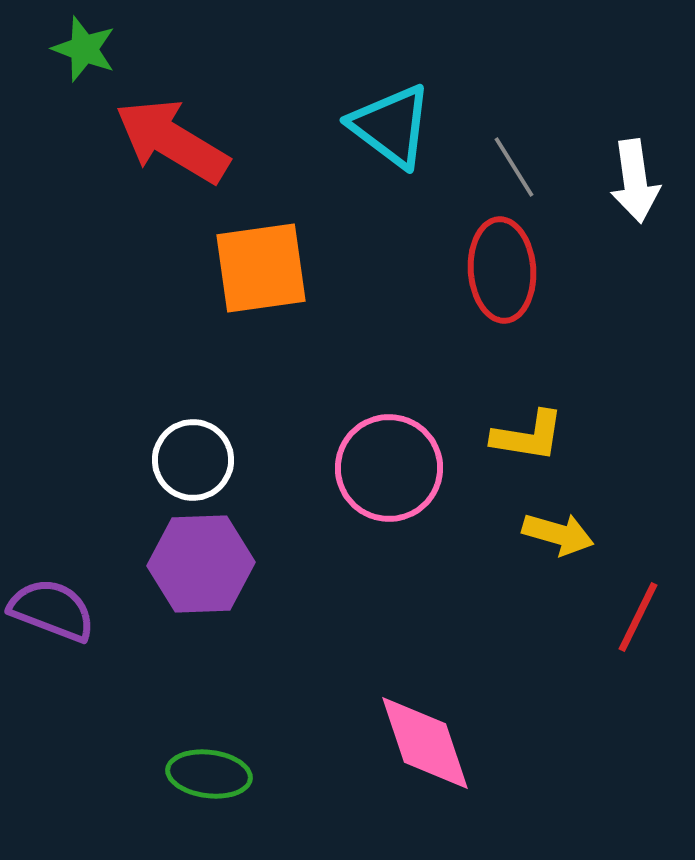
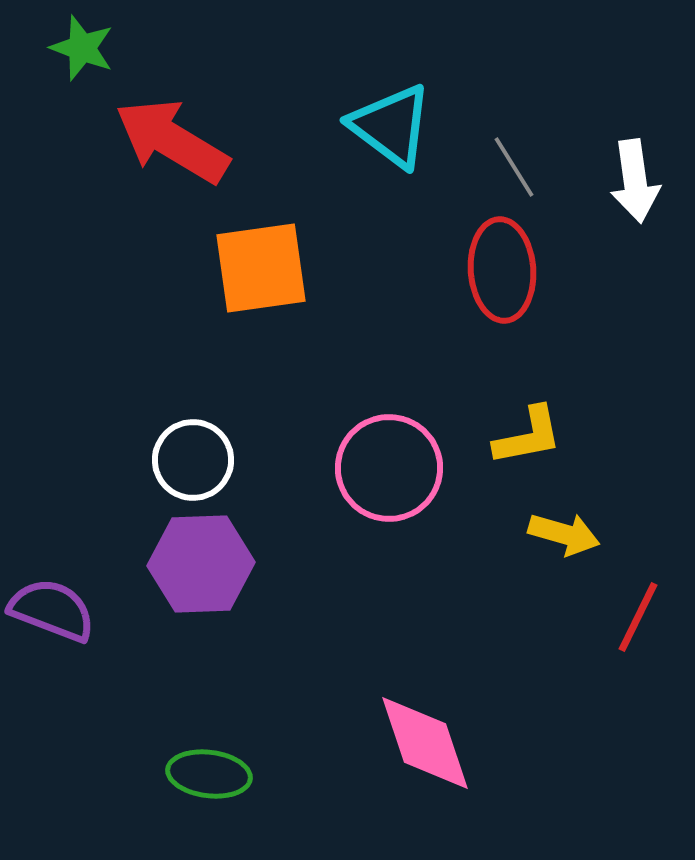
green star: moved 2 px left, 1 px up
yellow L-shape: rotated 20 degrees counterclockwise
yellow arrow: moved 6 px right
